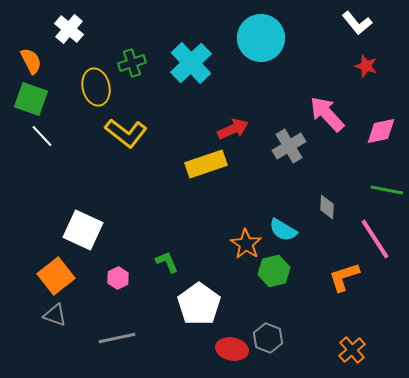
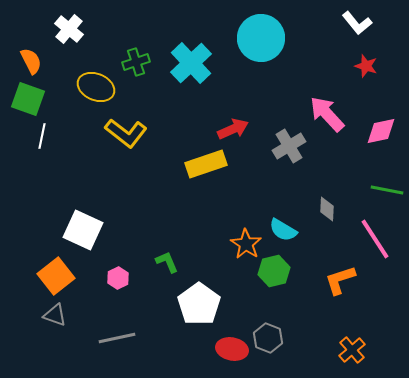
green cross: moved 4 px right, 1 px up
yellow ellipse: rotated 54 degrees counterclockwise
green square: moved 3 px left
white line: rotated 55 degrees clockwise
gray diamond: moved 2 px down
orange L-shape: moved 4 px left, 3 px down
